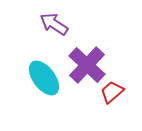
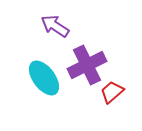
purple arrow: moved 1 px right, 2 px down
purple cross: rotated 21 degrees clockwise
